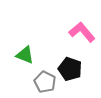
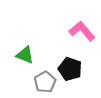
pink L-shape: moved 1 px up
gray pentagon: rotated 15 degrees clockwise
